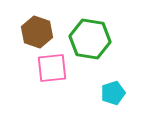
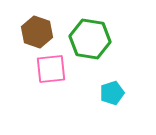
pink square: moved 1 px left, 1 px down
cyan pentagon: moved 1 px left
